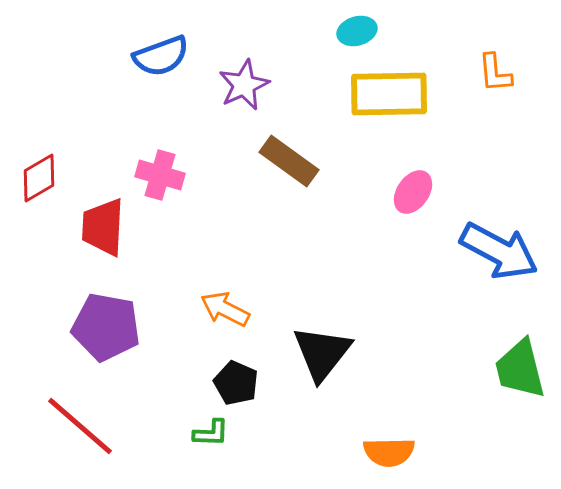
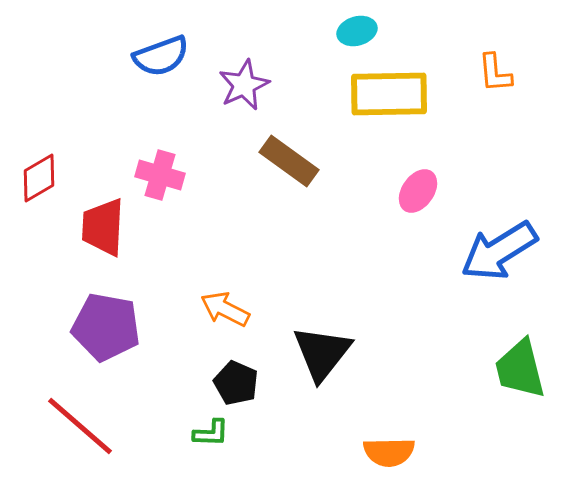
pink ellipse: moved 5 px right, 1 px up
blue arrow: rotated 120 degrees clockwise
